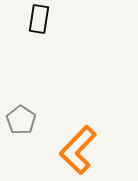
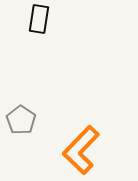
orange L-shape: moved 3 px right
